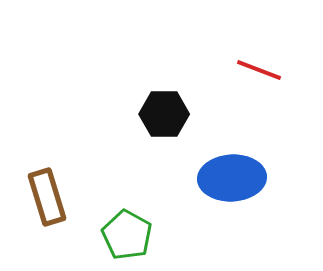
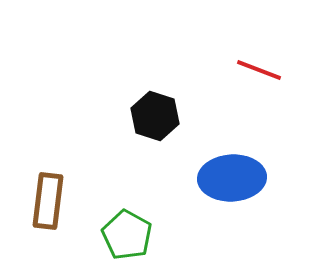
black hexagon: moved 9 px left, 2 px down; rotated 18 degrees clockwise
brown rectangle: moved 1 px right, 4 px down; rotated 24 degrees clockwise
